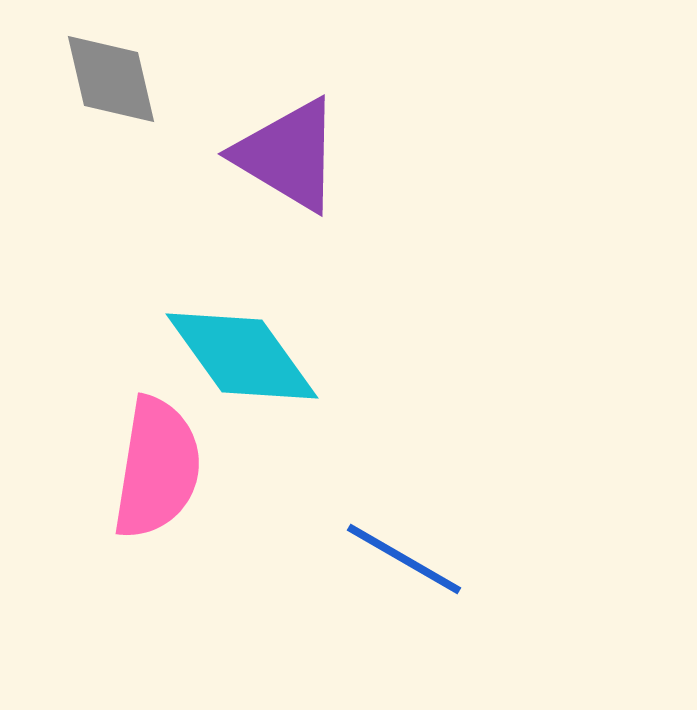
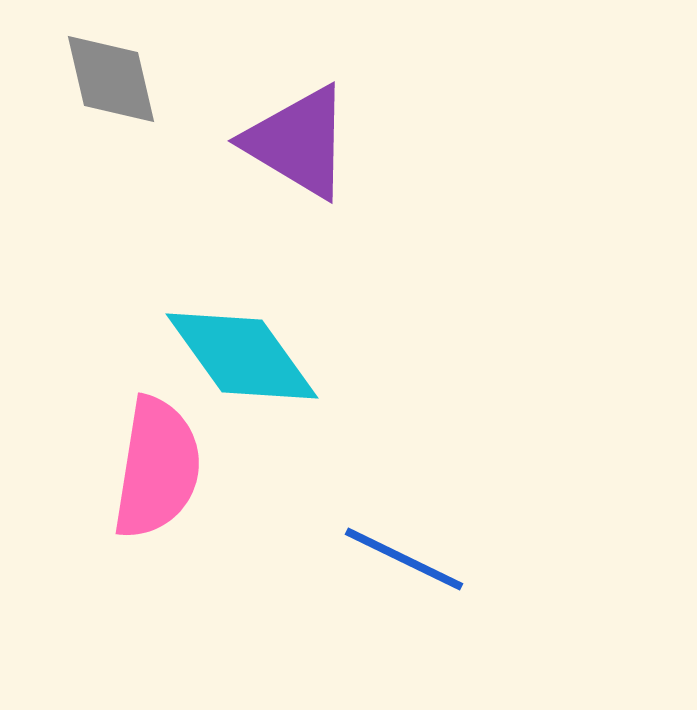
purple triangle: moved 10 px right, 13 px up
blue line: rotated 4 degrees counterclockwise
